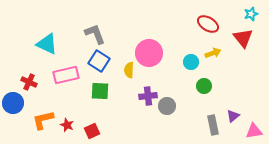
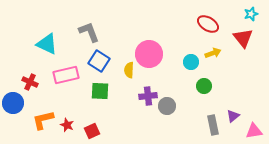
gray L-shape: moved 6 px left, 2 px up
pink circle: moved 1 px down
red cross: moved 1 px right
